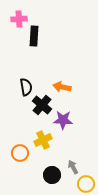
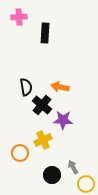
pink cross: moved 2 px up
black rectangle: moved 11 px right, 3 px up
orange arrow: moved 2 px left
